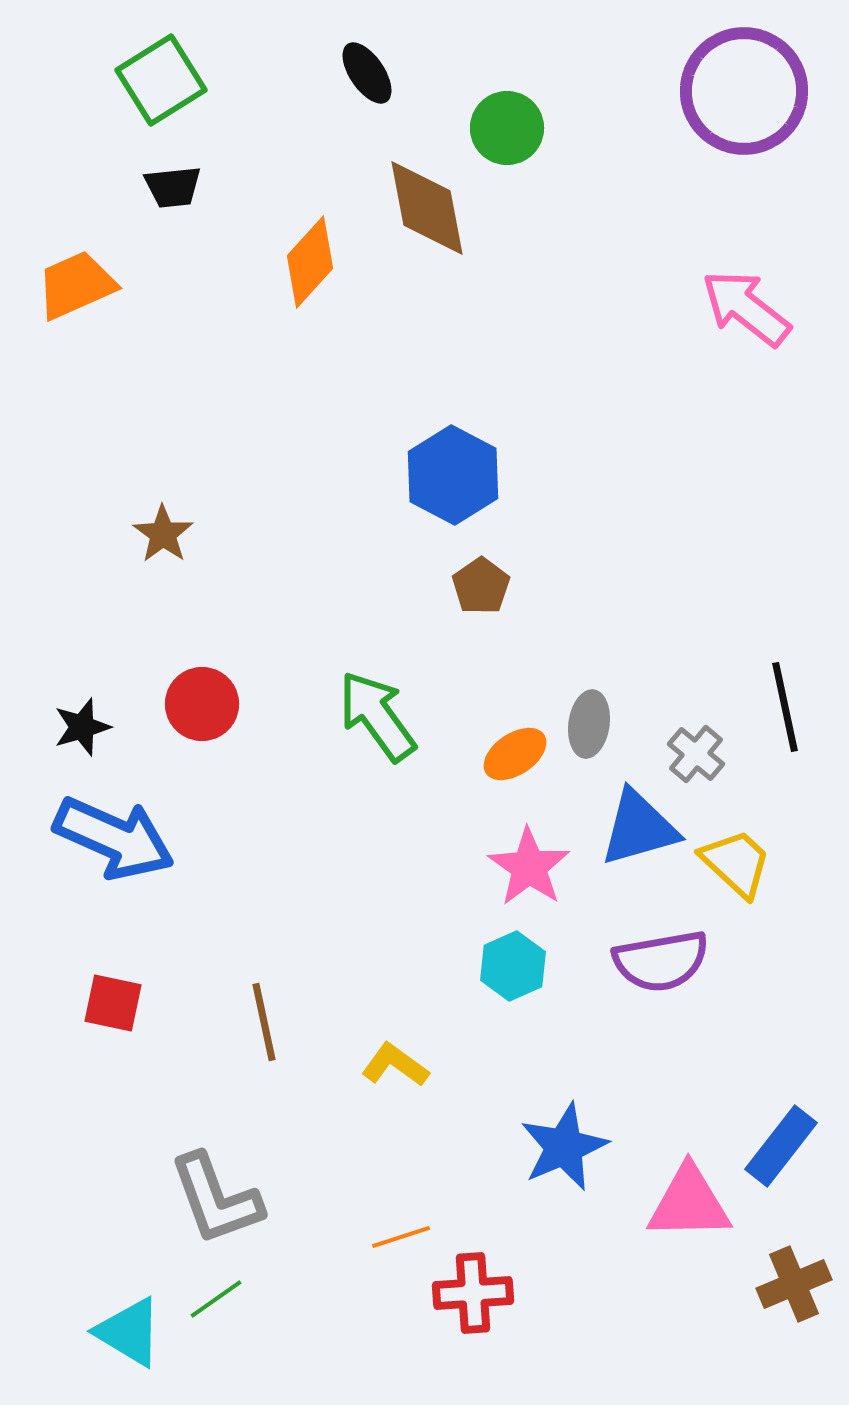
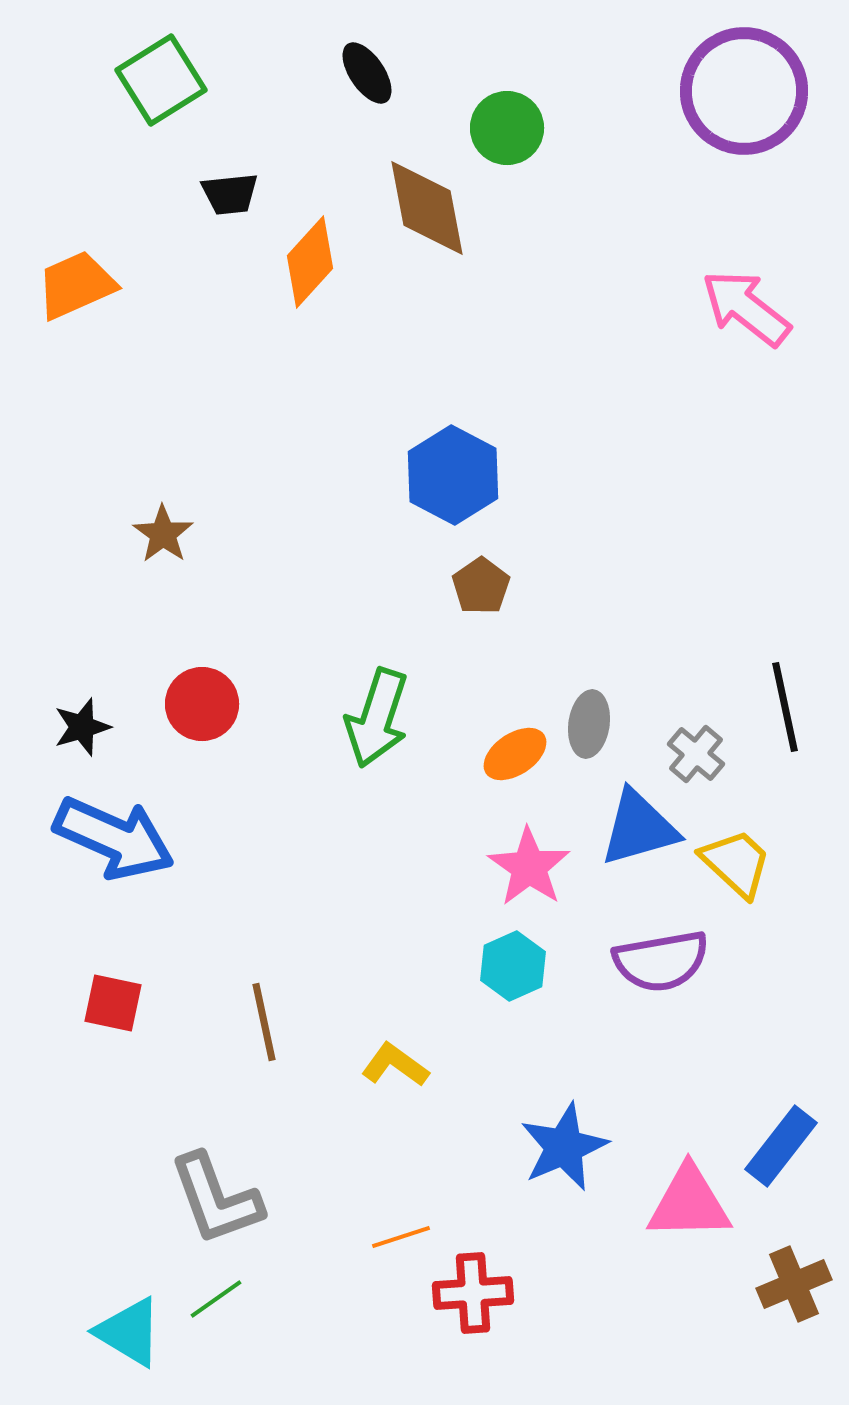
black trapezoid: moved 57 px right, 7 px down
green arrow: moved 2 px down; rotated 126 degrees counterclockwise
